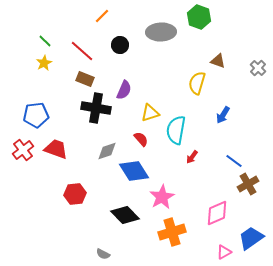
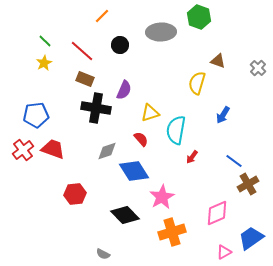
red trapezoid: moved 3 px left
